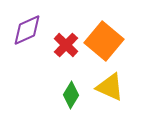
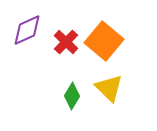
red cross: moved 3 px up
yellow triangle: moved 1 px left, 1 px down; rotated 20 degrees clockwise
green diamond: moved 1 px right, 1 px down
